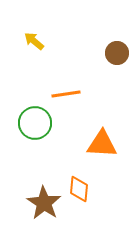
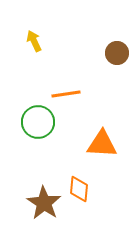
yellow arrow: rotated 25 degrees clockwise
green circle: moved 3 px right, 1 px up
